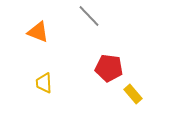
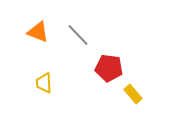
gray line: moved 11 px left, 19 px down
